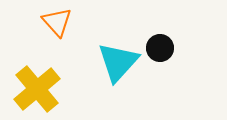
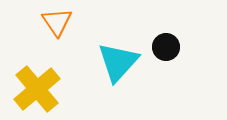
orange triangle: rotated 8 degrees clockwise
black circle: moved 6 px right, 1 px up
